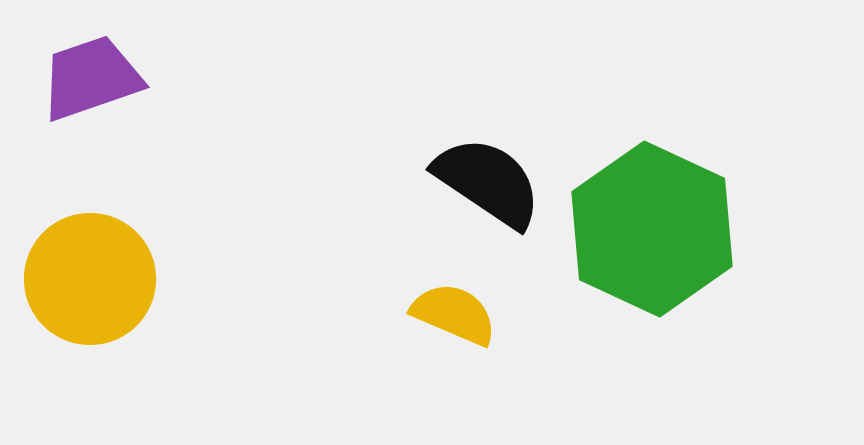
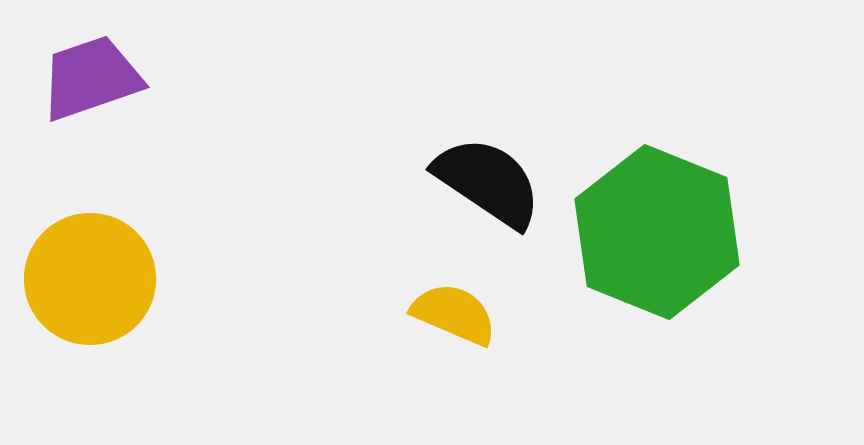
green hexagon: moved 5 px right, 3 px down; rotated 3 degrees counterclockwise
